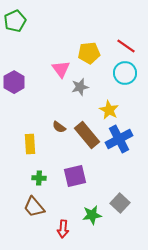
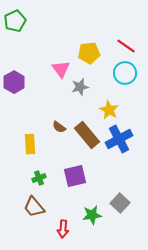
green cross: rotated 24 degrees counterclockwise
